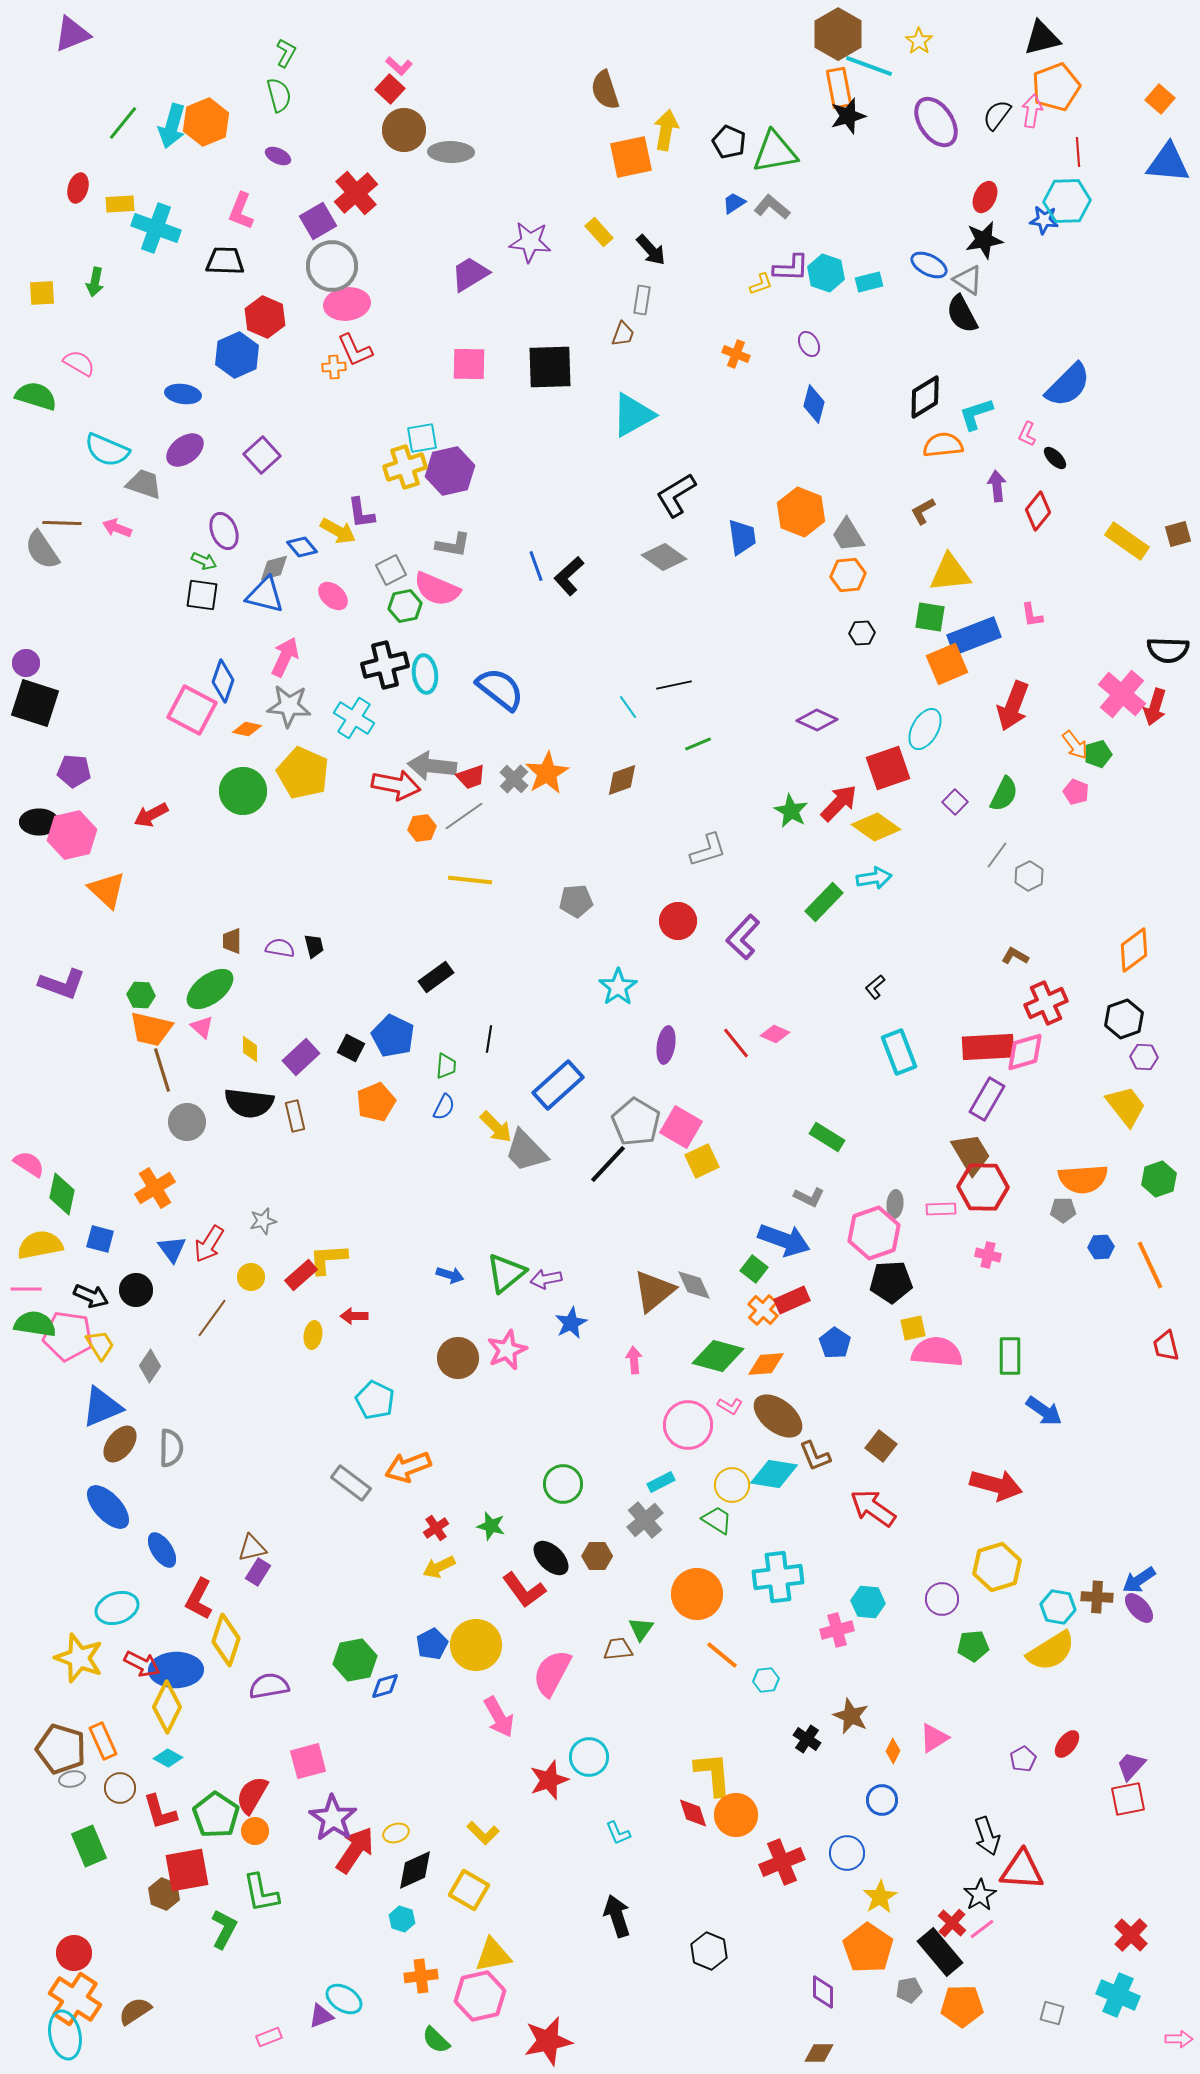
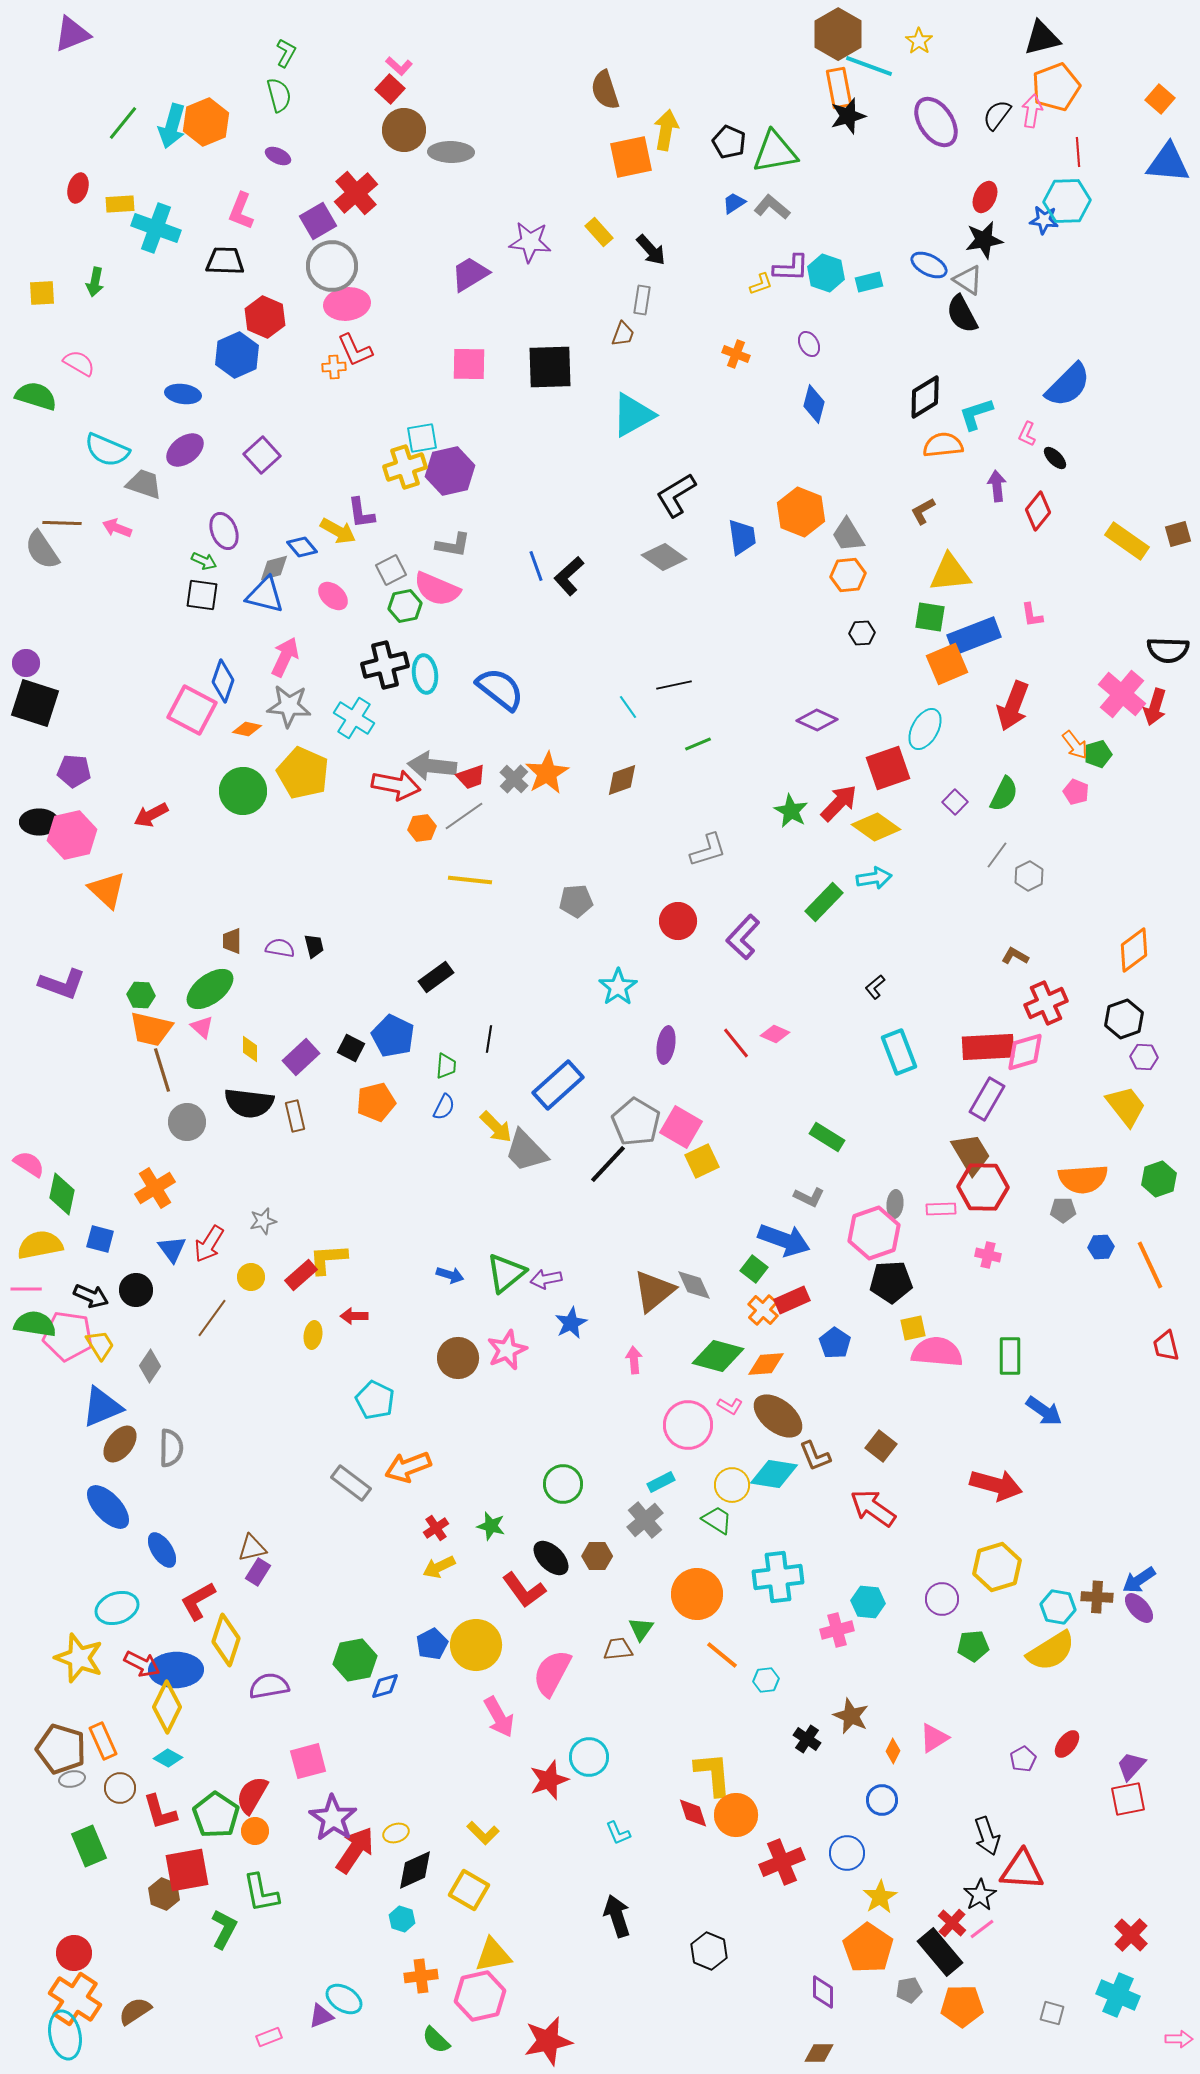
orange pentagon at (376, 1102): rotated 9 degrees clockwise
red L-shape at (199, 1599): moved 1 px left, 2 px down; rotated 33 degrees clockwise
